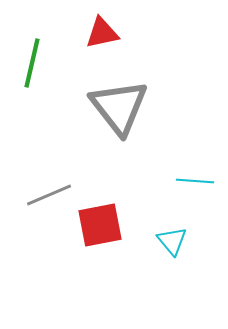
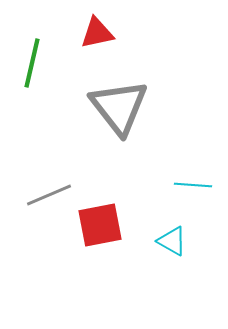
red triangle: moved 5 px left
cyan line: moved 2 px left, 4 px down
cyan triangle: rotated 20 degrees counterclockwise
